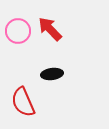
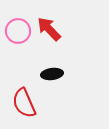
red arrow: moved 1 px left
red semicircle: moved 1 px right, 1 px down
